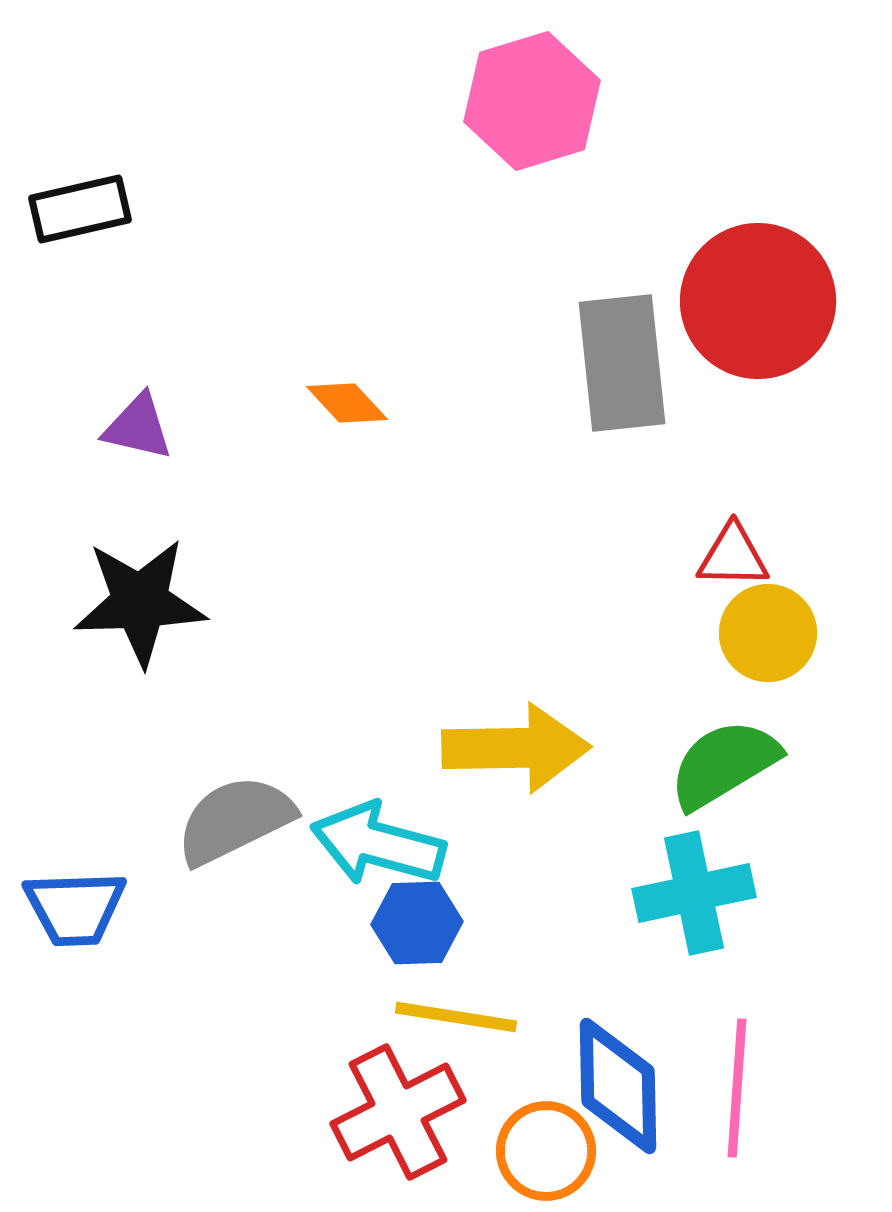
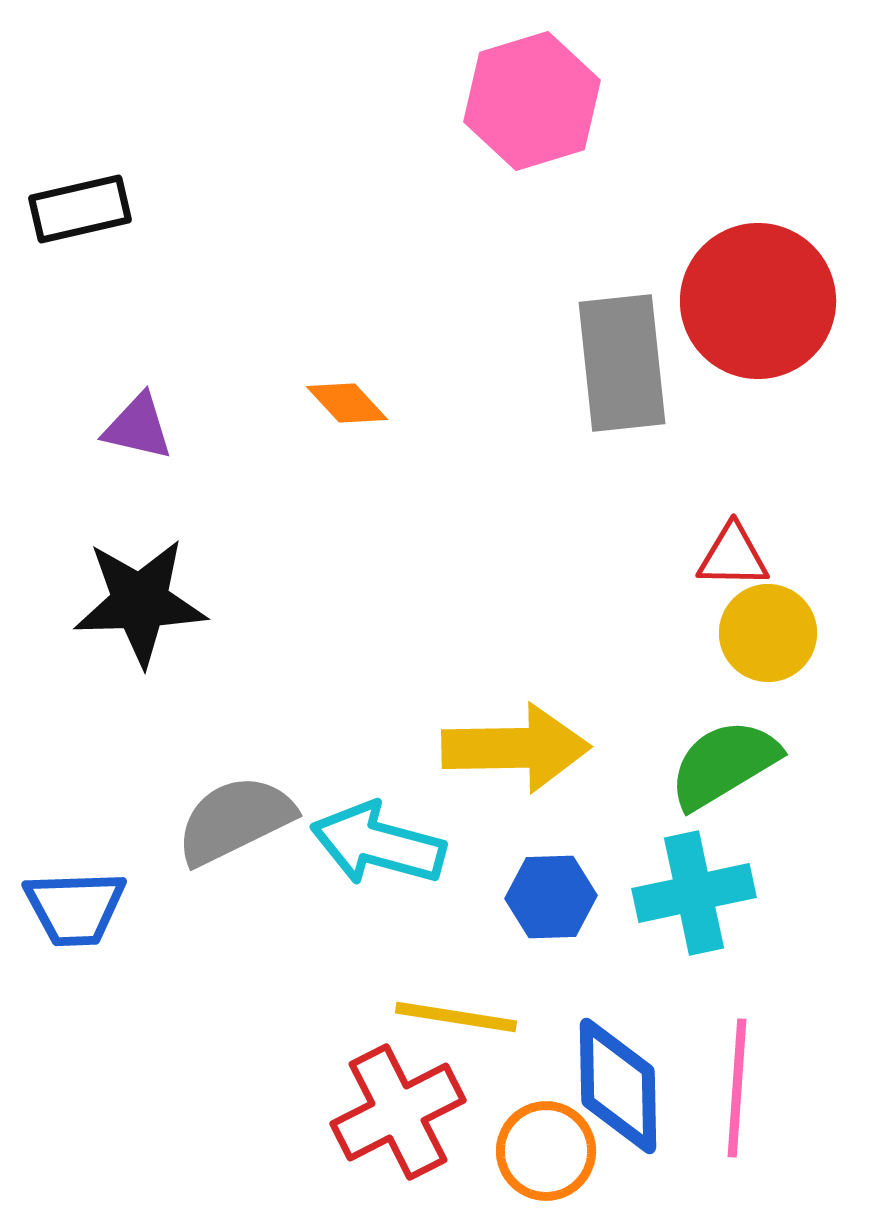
blue hexagon: moved 134 px right, 26 px up
